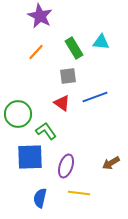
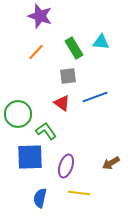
purple star: rotated 10 degrees counterclockwise
